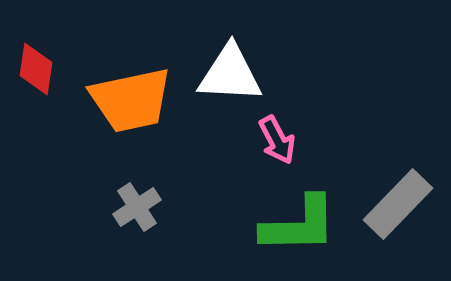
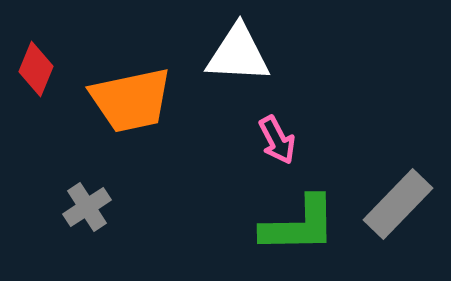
red diamond: rotated 14 degrees clockwise
white triangle: moved 8 px right, 20 px up
gray cross: moved 50 px left
